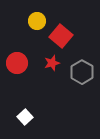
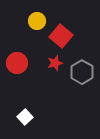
red star: moved 3 px right
